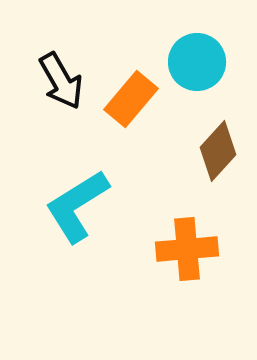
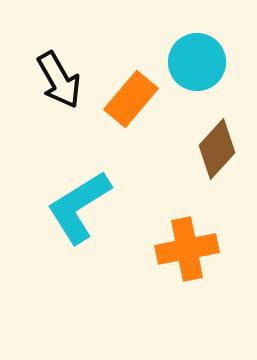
black arrow: moved 2 px left, 1 px up
brown diamond: moved 1 px left, 2 px up
cyan L-shape: moved 2 px right, 1 px down
orange cross: rotated 6 degrees counterclockwise
